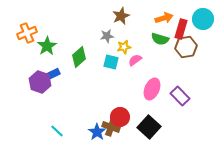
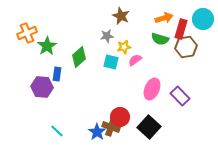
brown star: rotated 24 degrees counterclockwise
blue rectangle: moved 4 px right; rotated 56 degrees counterclockwise
purple hexagon: moved 2 px right, 5 px down; rotated 15 degrees counterclockwise
